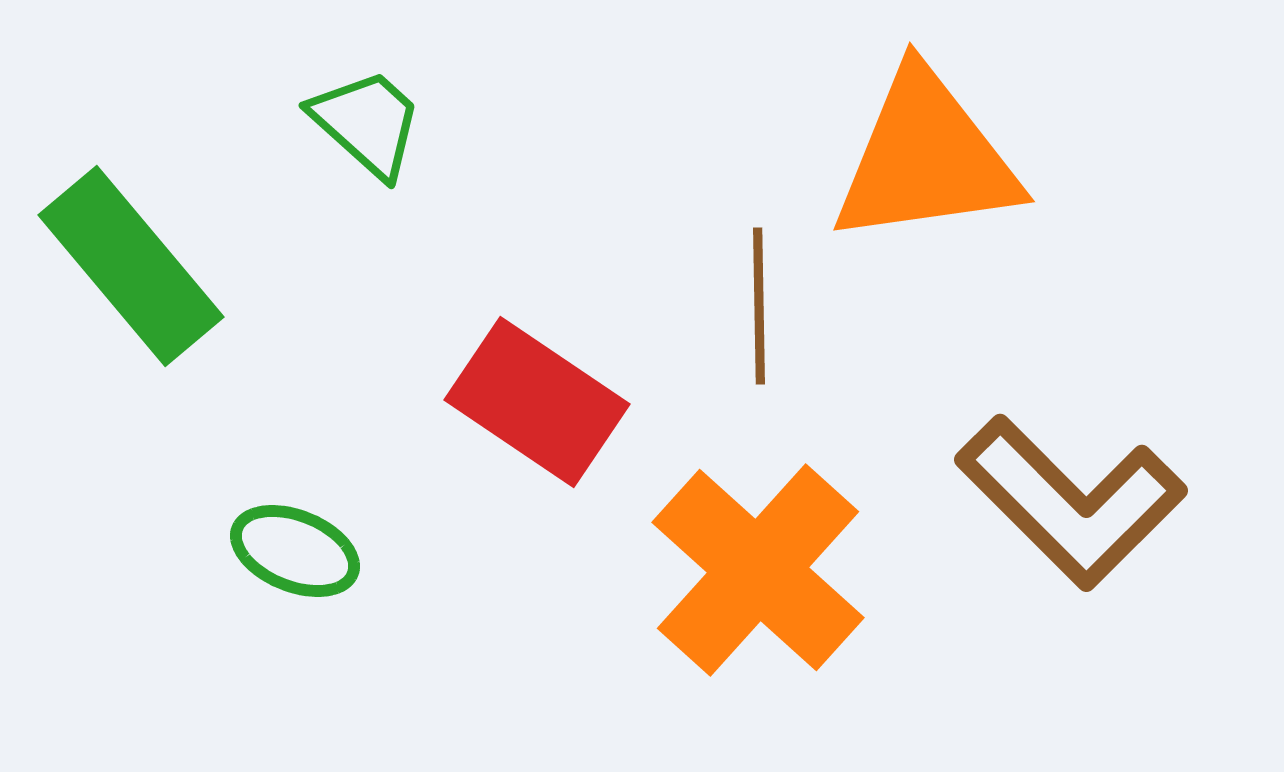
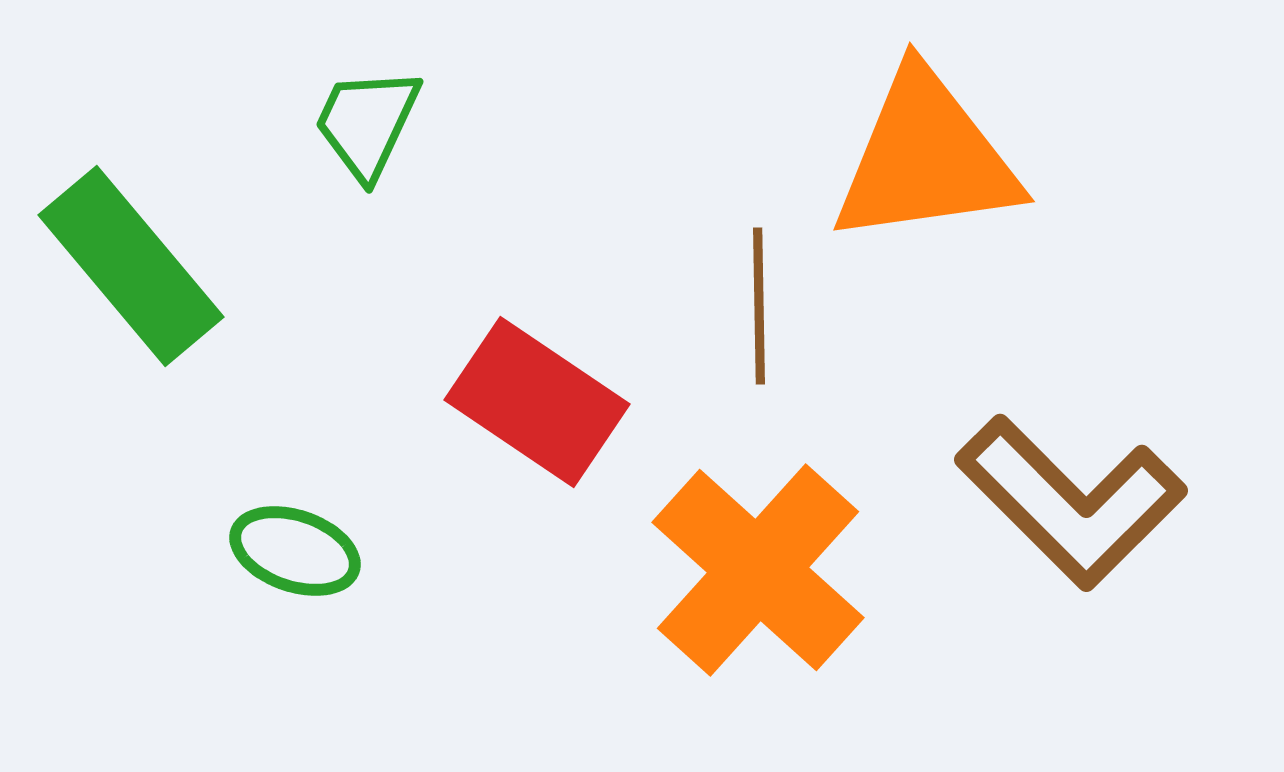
green trapezoid: rotated 107 degrees counterclockwise
green ellipse: rotated 3 degrees counterclockwise
